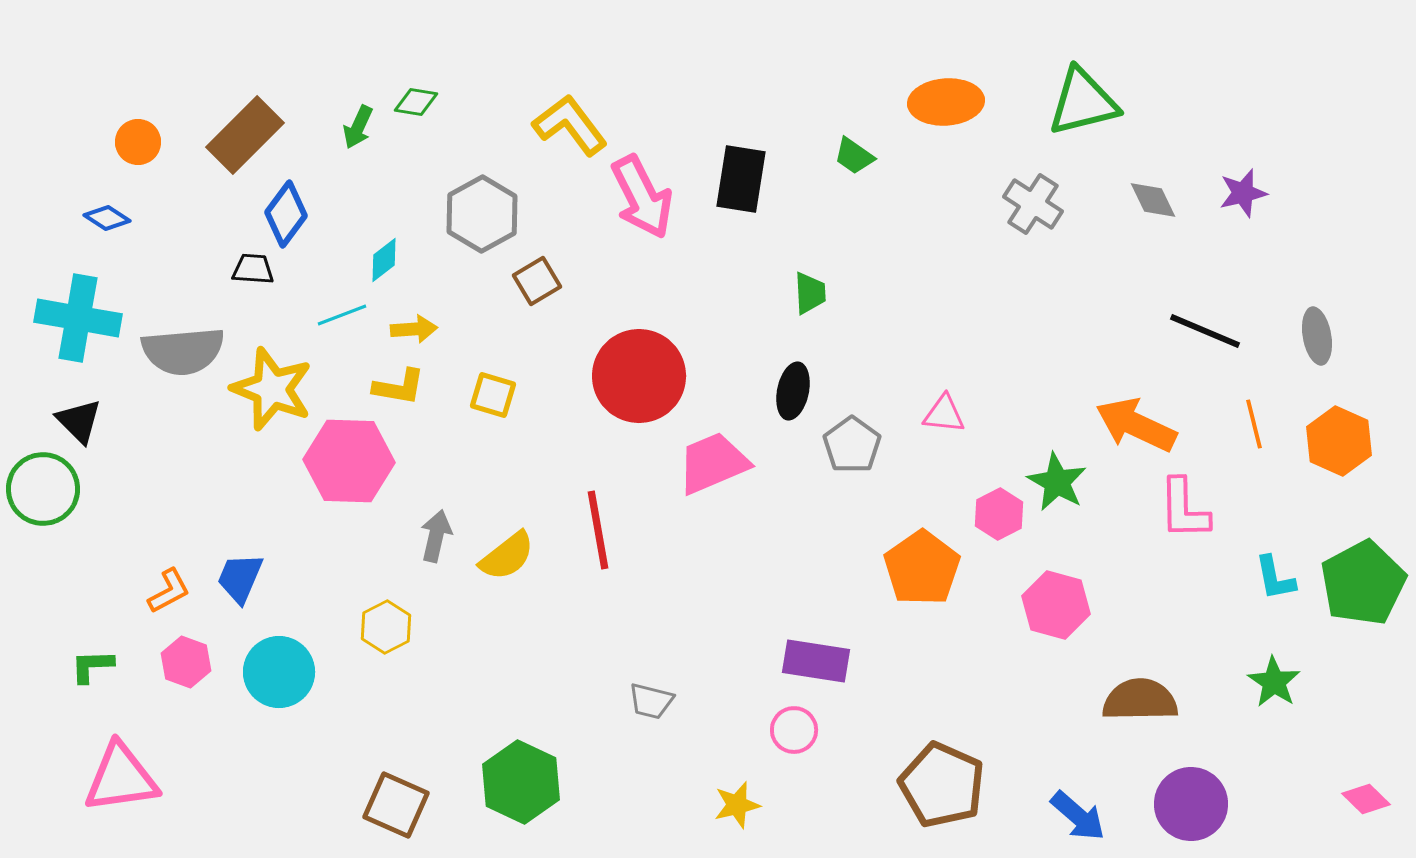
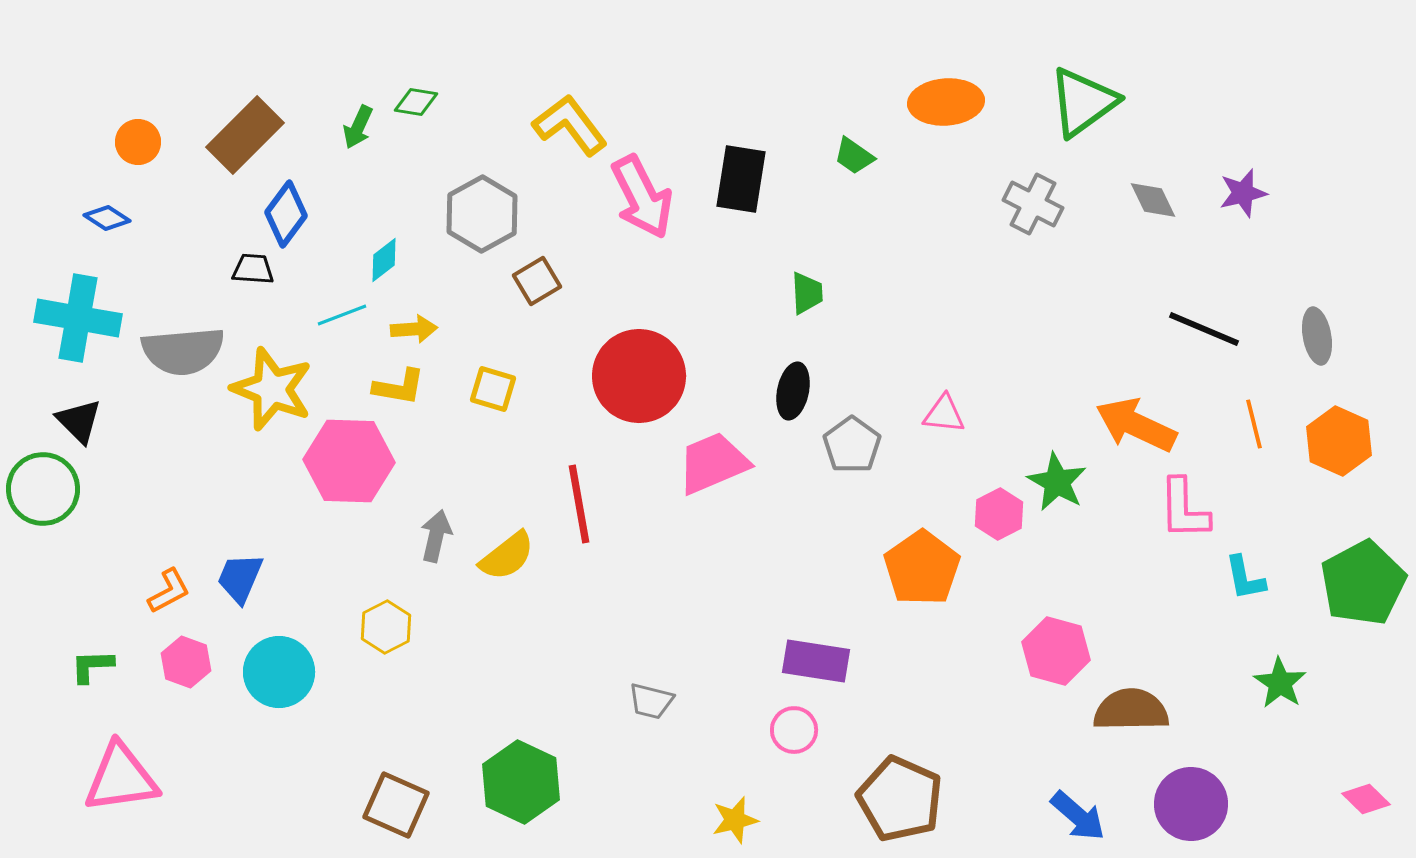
green triangle at (1083, 102): rotated 22 degrees counterclockwise
gray cross at (1033, 204): rotated 6 degrees counterclockwise
green trapezoid at (810, 293): moved 3 px left
black line at (1205, 331): moved 1 px left, 2 px up
yellow square at (493, 395): moved 6 px up
red line at (598, 530): moved 19 px left, 26 px up
cyan L-shape at (1275, 578): moved 30 px left
pink hexagon at (1056, 605): moved 46 px down
green star at (1274, 682): moved 6 px right, 1 px down
brown semicircle at (1140, 700): moved 9 px left, 10 px down
brown pentagon at (942, 785): moved 42 px left, 14 px down
yellow star at (737, 805): moved 2 px left, 15 px down
